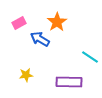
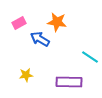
orange star: rotated 30 degrees counterclockwise
